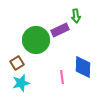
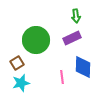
purple rectangle: moved 12 px right, 8 px down
